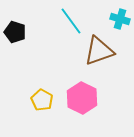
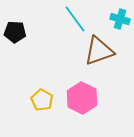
cyan line: moved 4 px right, 2 px up
black pentagon: rotated 15 degrees counterclockwise
